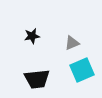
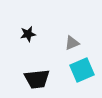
black star: moved 4 px left, 2 px up
